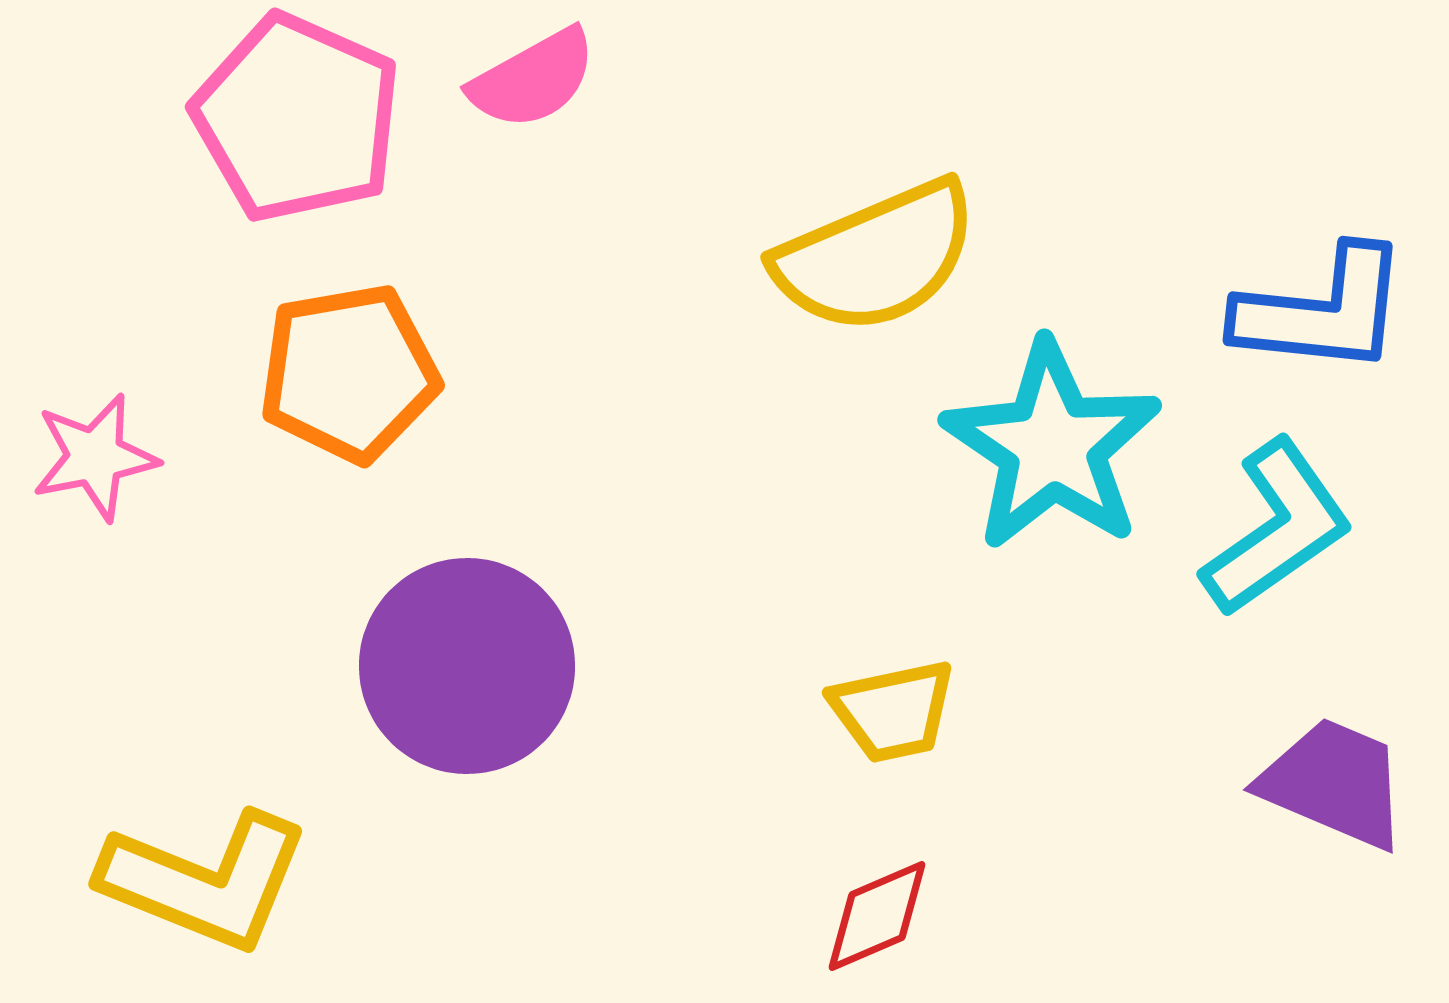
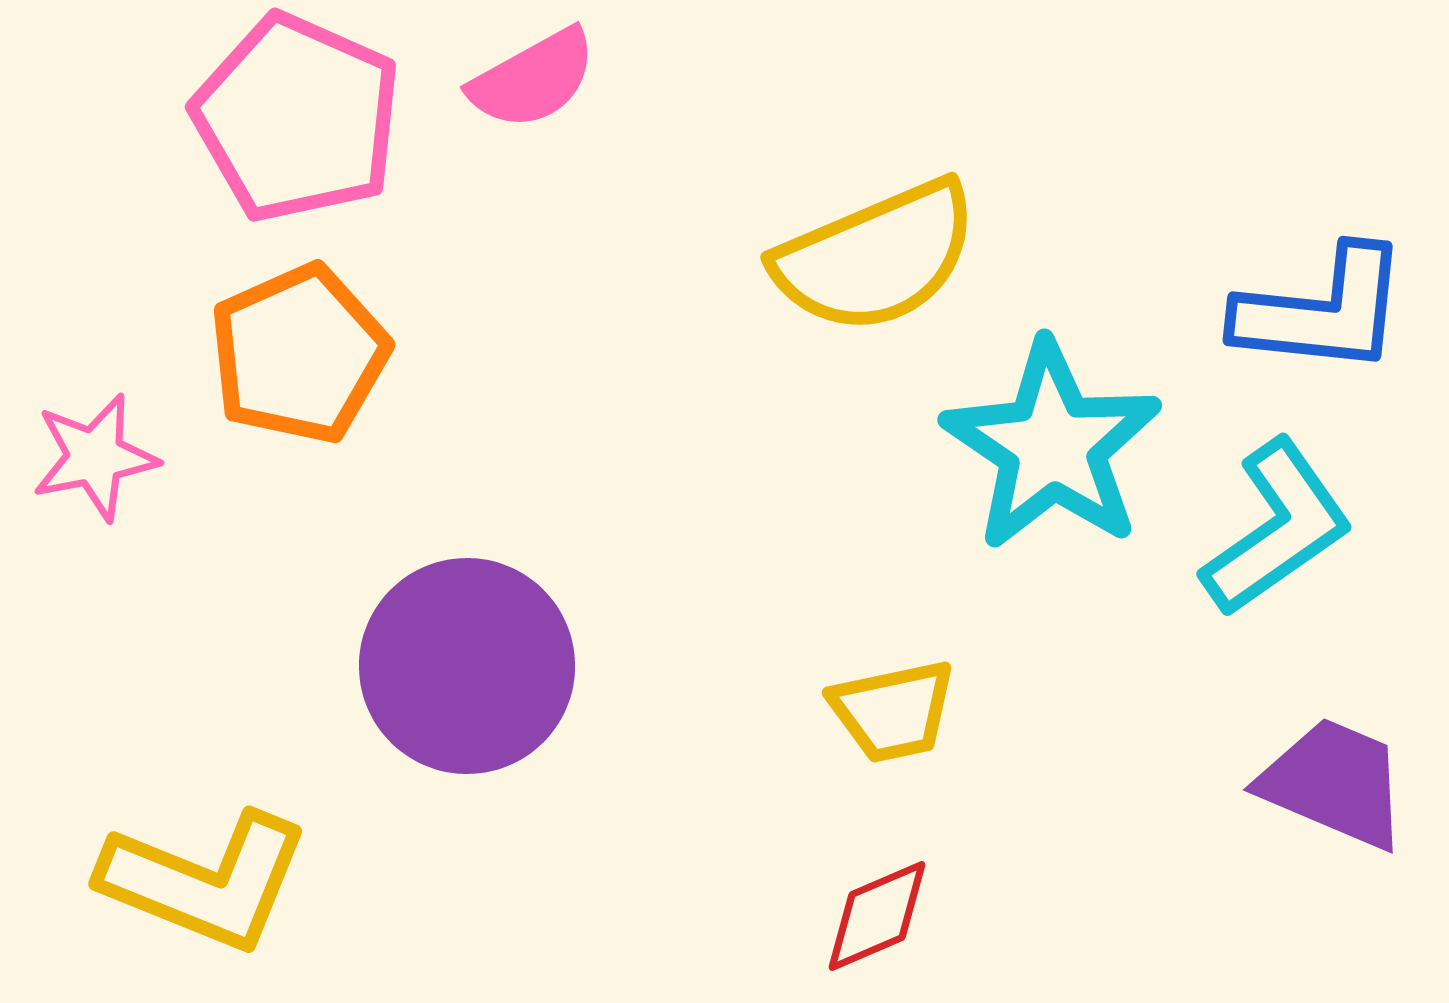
orange pentagon: moved 50 px left, 19 px up; rotated 14 degrees counterclockwise
